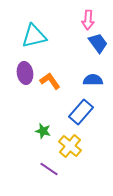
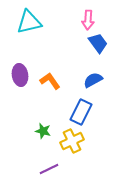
cyan triangle: moved 5 px left, 14 px up
purple ellipse: moved 5 px left, 2 px down
blue semicircle: rotated 30 degrees counterclockwise
blue rectangle: rotated 15 degrees counterclockwise
yellow cross: moved 2 px right, 5 px up; rotated 25 degrees clockwise
purple line: rotated 60 degrees counterclockwise
